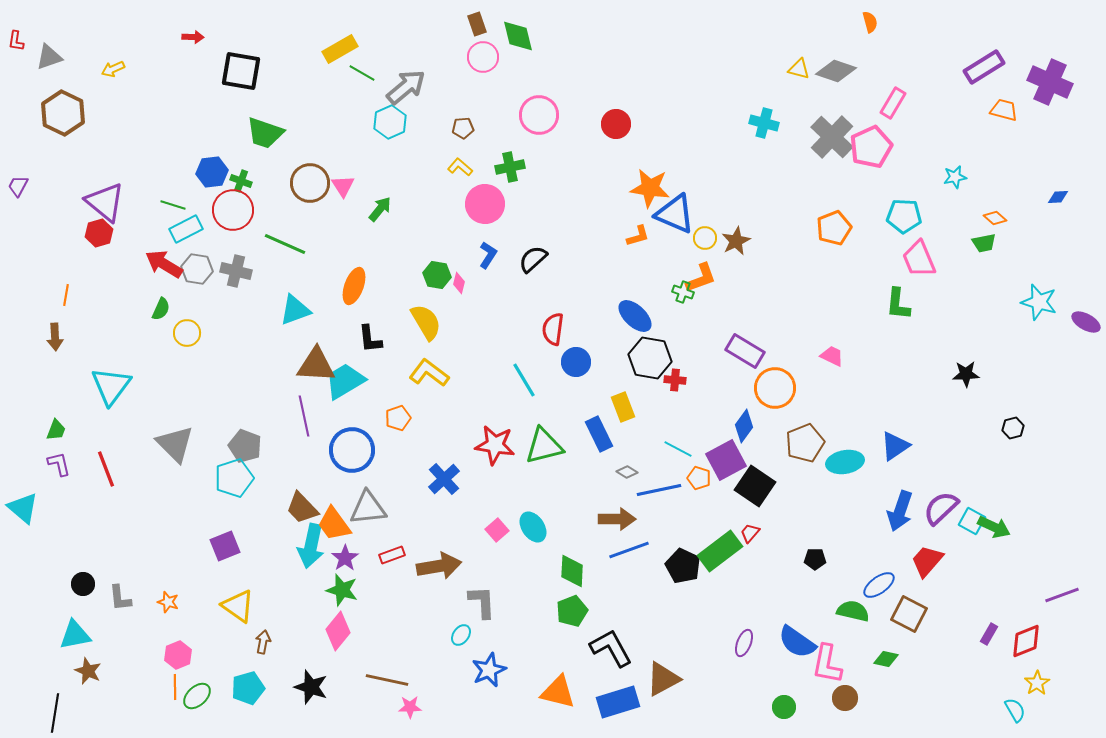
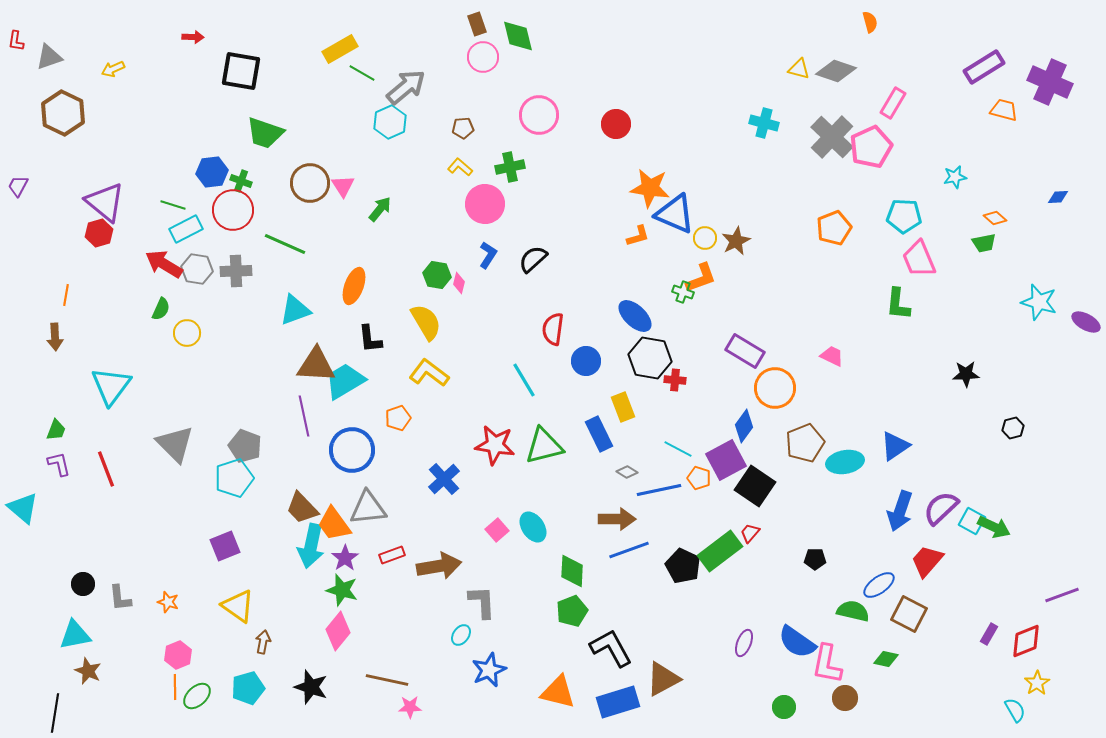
gray cross at (236, 271): rotated 16 degrees counterclockwise
blue circle at (576, 362): moved 10 px right, 1 px up
